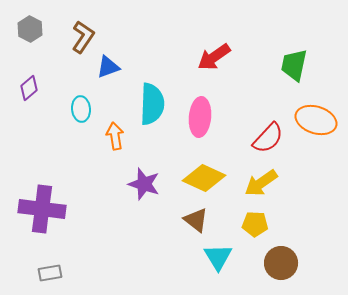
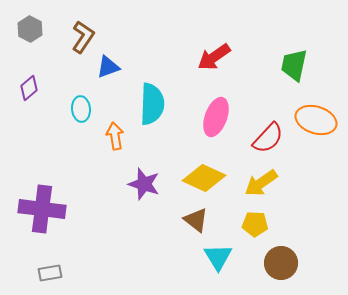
pink ellipse: moved 16 px right; rotated 15 degrees clockwise
